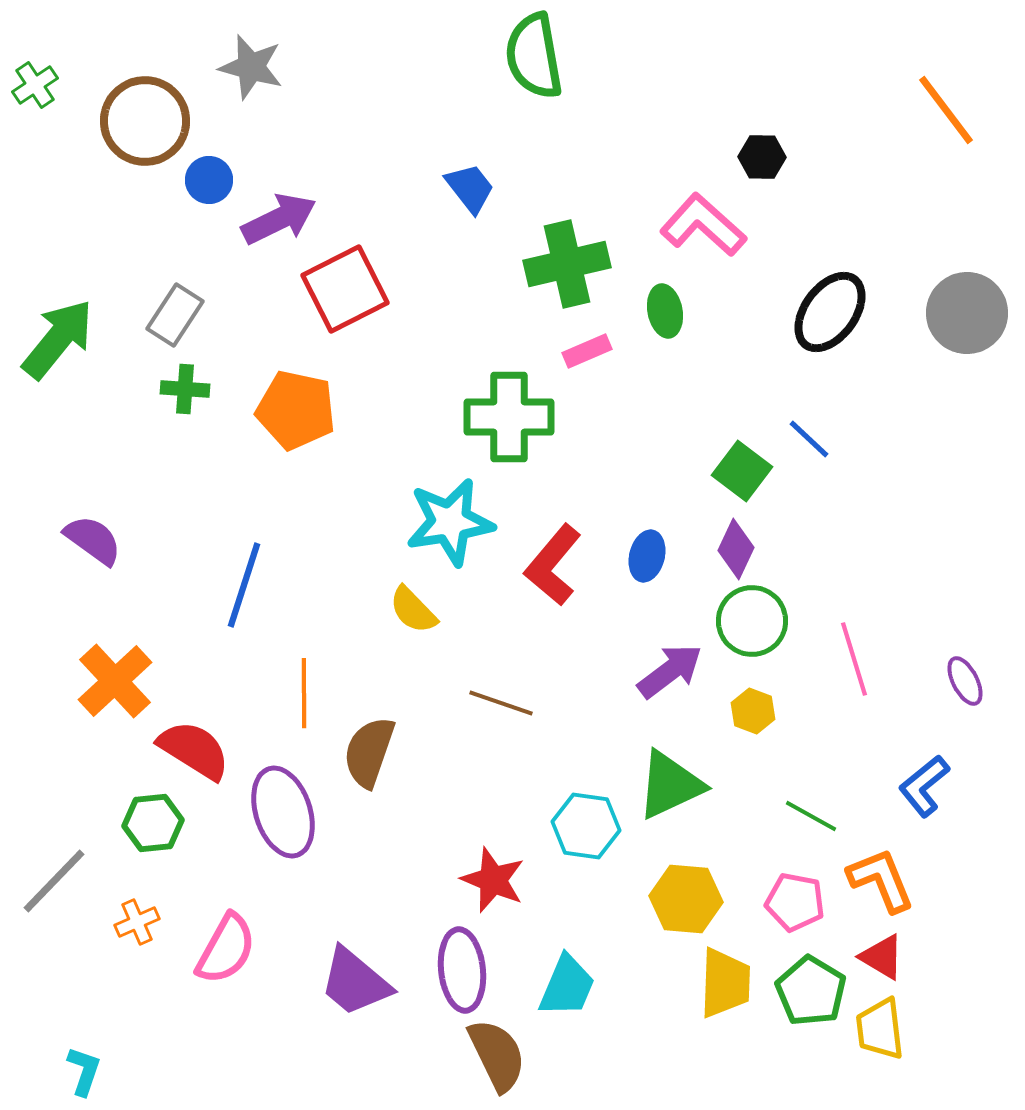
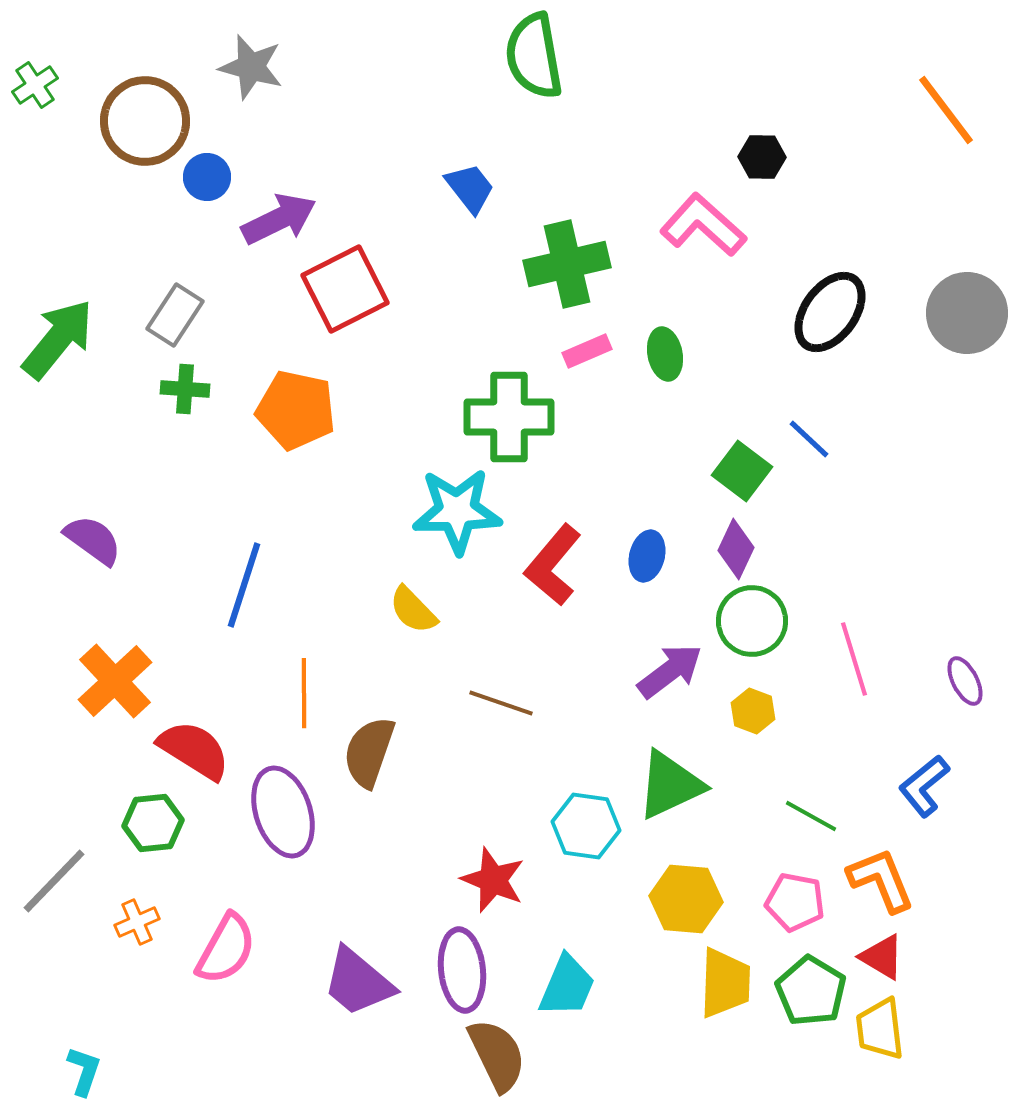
blue circle at (209, 180): moved 2 px left, 3 px up
green ellipse at (665, 311): moved 43 px down
cyan star at (450, 522): moved 7 px right, 11 px up; rotated 8 degrees clockwise
purple trapezoid at (355, 982): moved 3 px right
